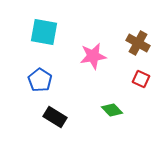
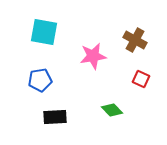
brown cross: moved 3 px left, 3 px up
blue pentagon: rotated 30 degrees clockwise
black rectangle: rotated 35 degrees counterclockwise
